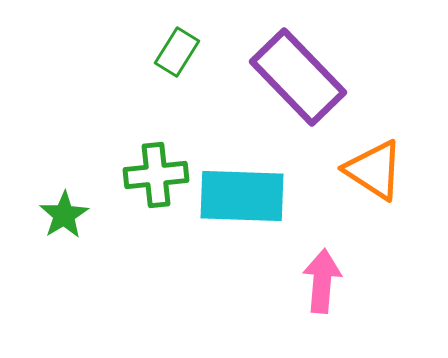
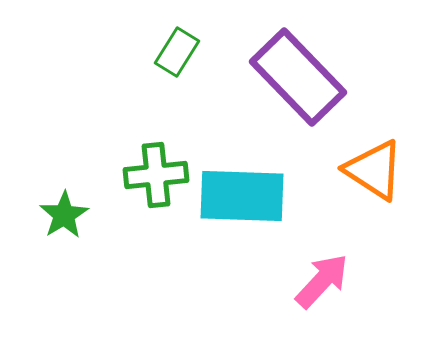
pink arrow: rotated 38 degrees clockwise
